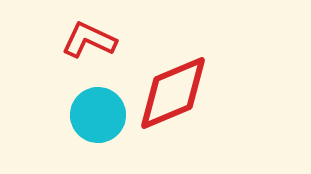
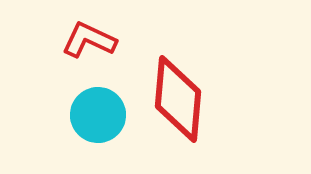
red diamond: moved 5 px right, 6 px down; rotated 62 degrees counterclockwise
